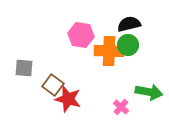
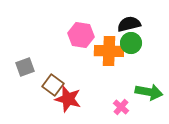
green circle: moved 3 px right, 2 px up
gray square: moved 1 px right, 1 px up; rotated 24 degrees counterclockwise
